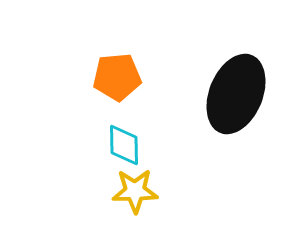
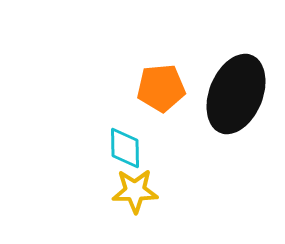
orange pentagon: moved 44 px right, 11 px down
cyan diamond: moved 1 px right, 3 px down
